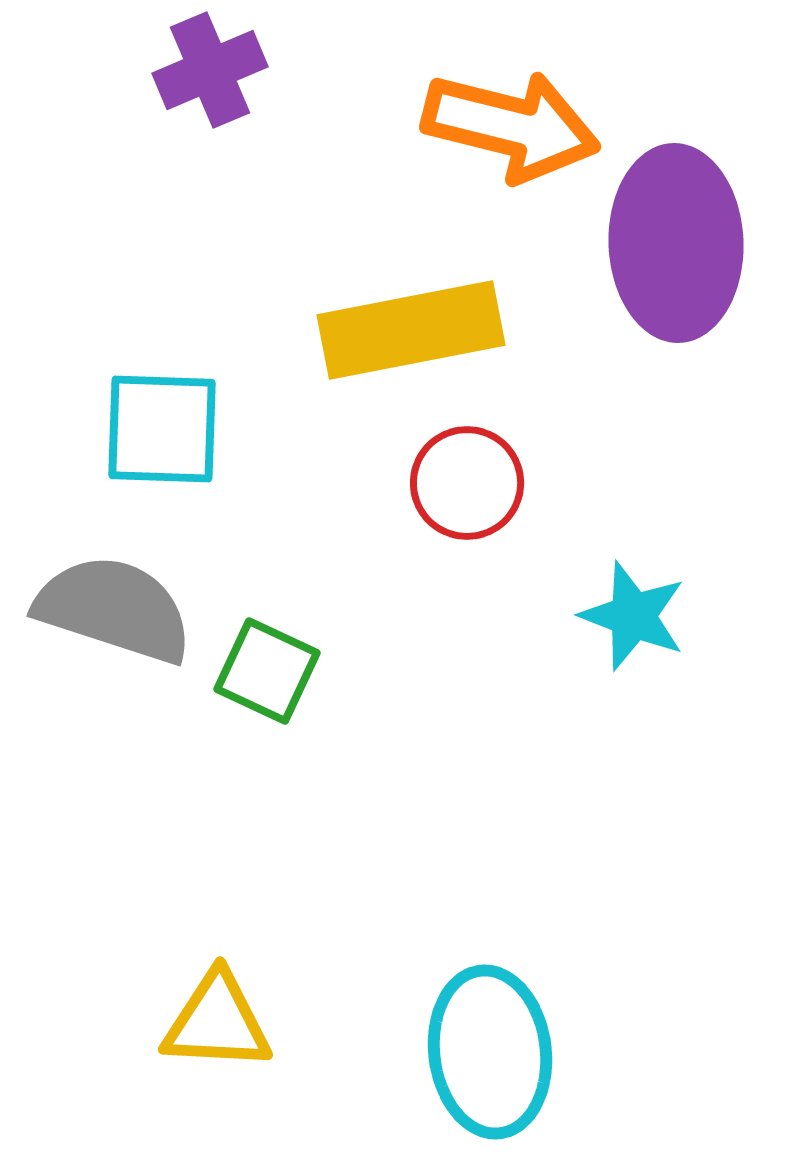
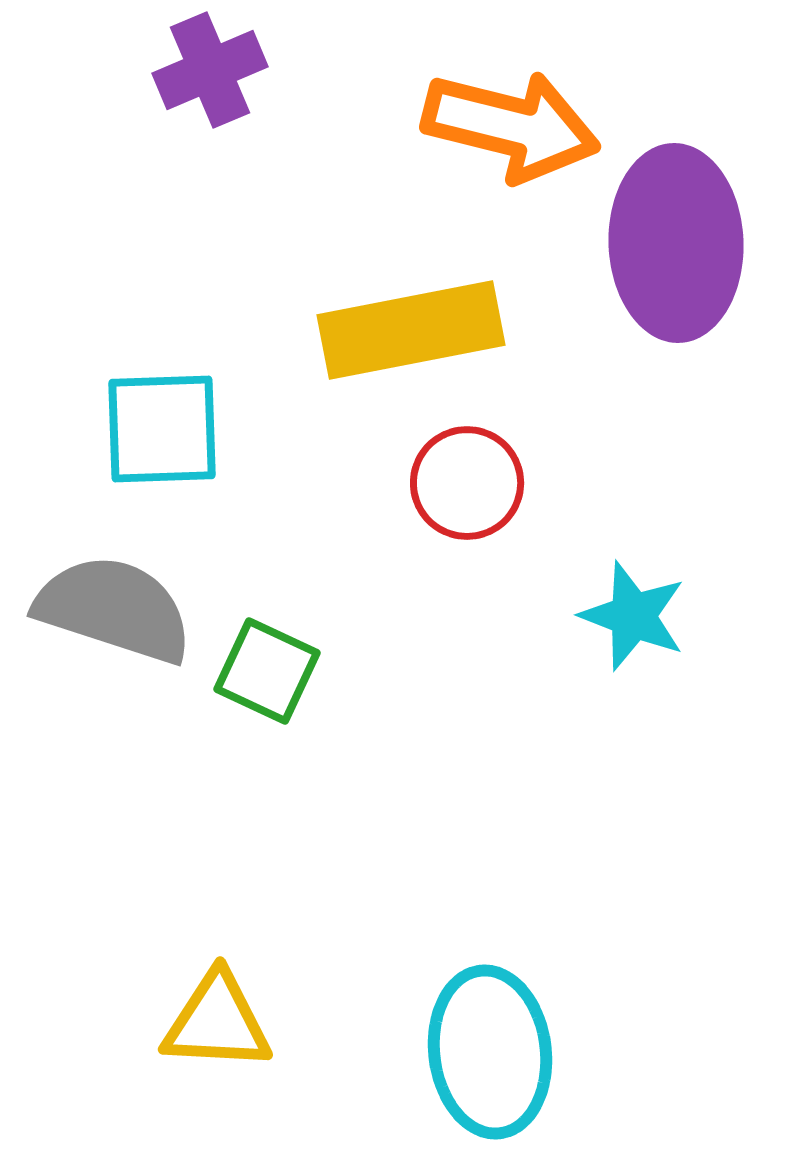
cyan square: rotated 4 degrees counterclockwise
